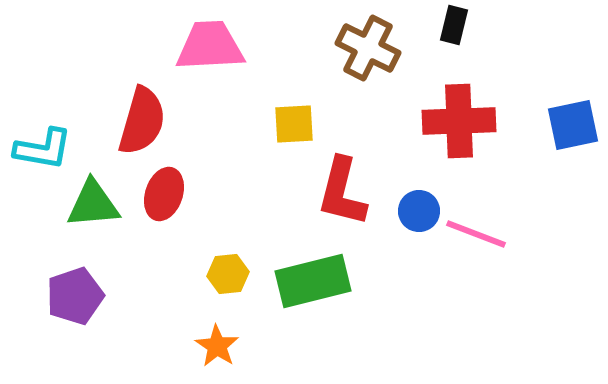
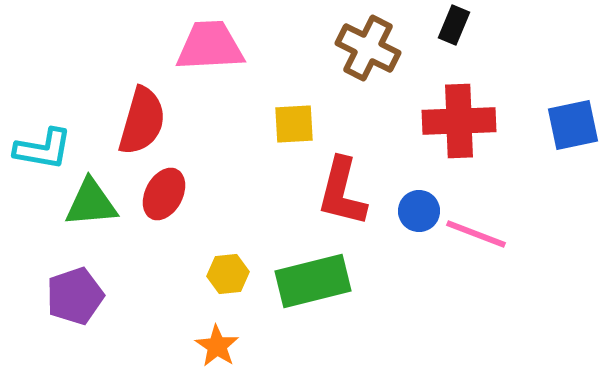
black rectangle: rotated 9 degrees clockwise
red ellipse: rotated 9 degrees clockwise
green triangle: moved 2 px left, 1 px up
